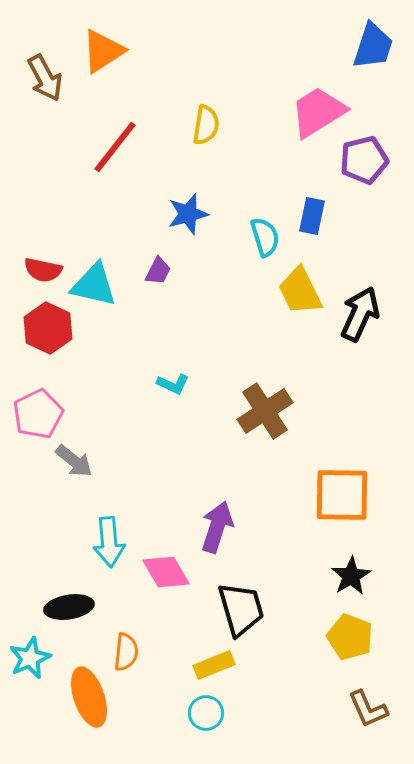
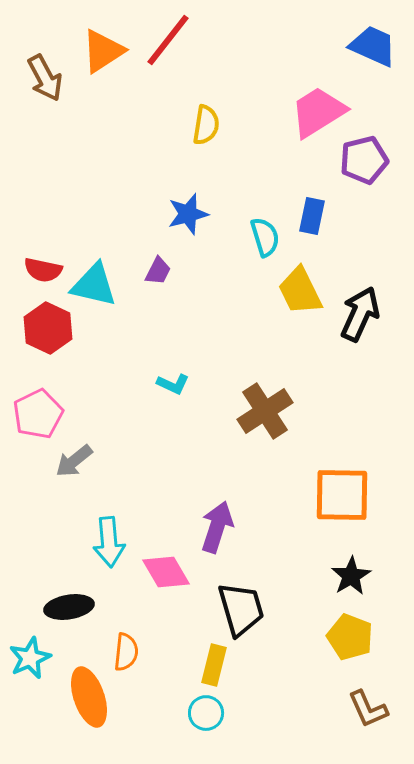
blue trapezoid: rotated 84 degrees counterclockwise
red line: moved 53 px right, 107 px up
gray arrow: rotated 102 degrees clockwise
yellow rectangle: rotated 54 degrees counterclockwise
